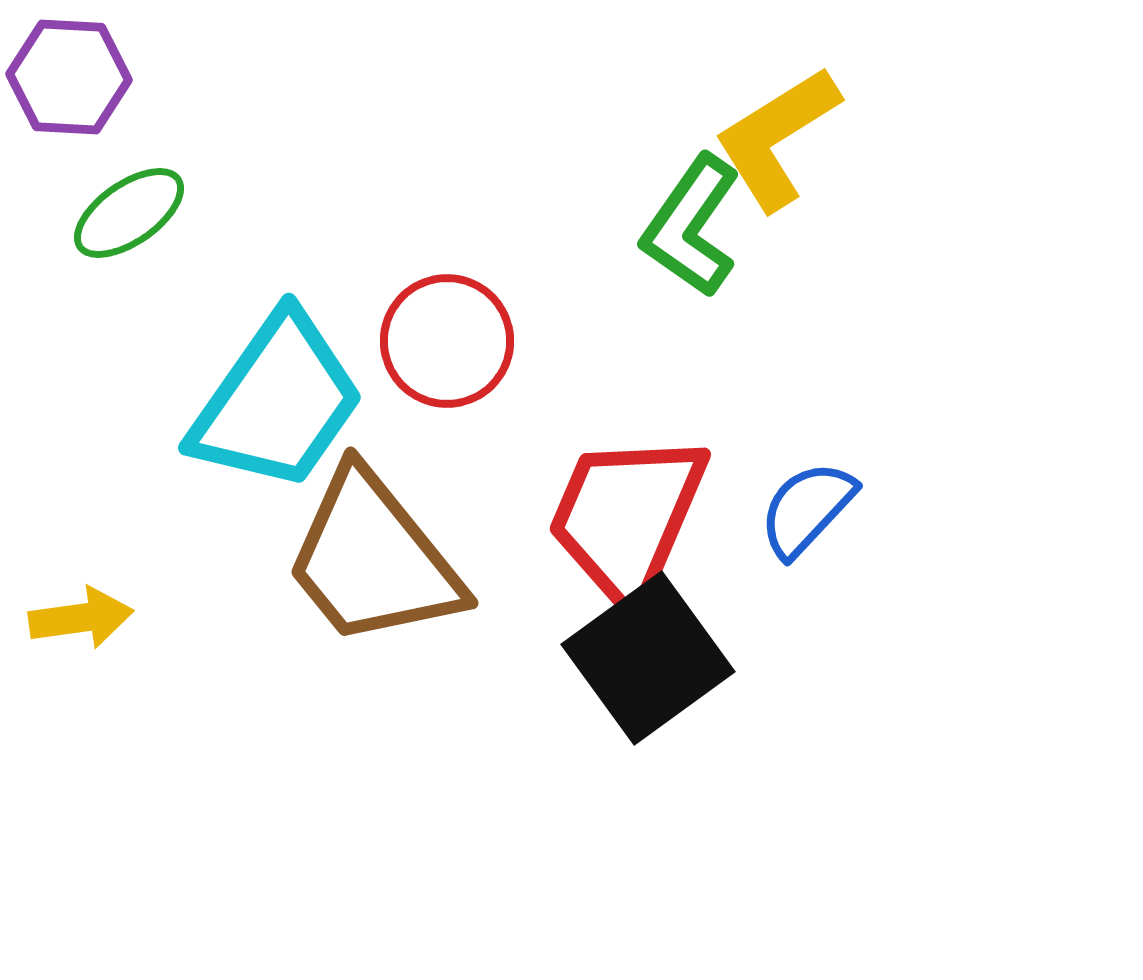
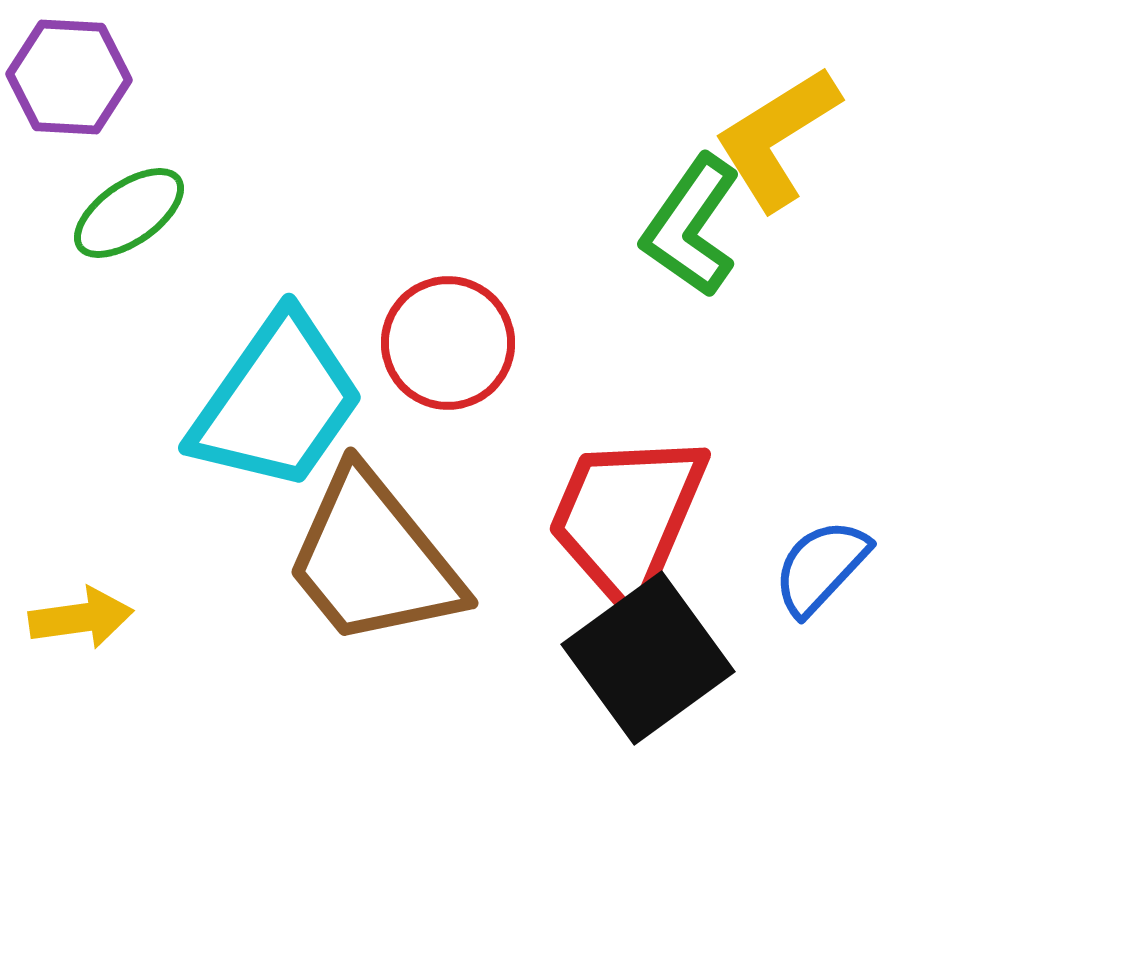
red circle: moved 1 px right, 2 px down
blue semicircle: moved 14 px right, 58 px down
